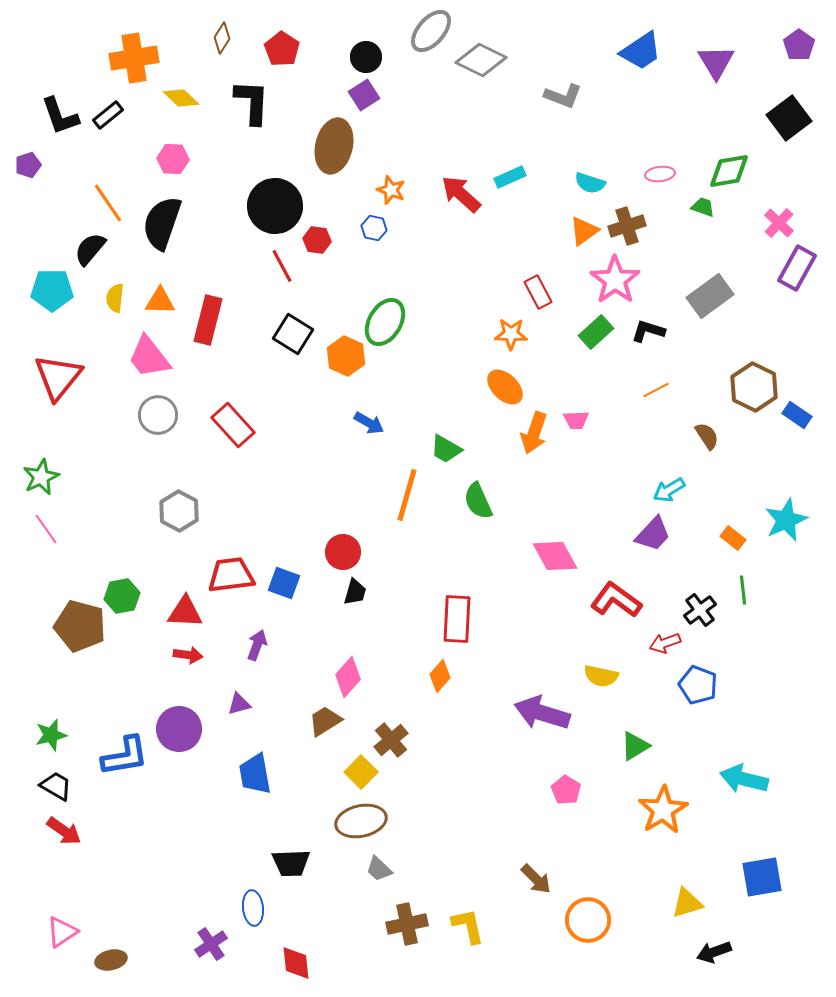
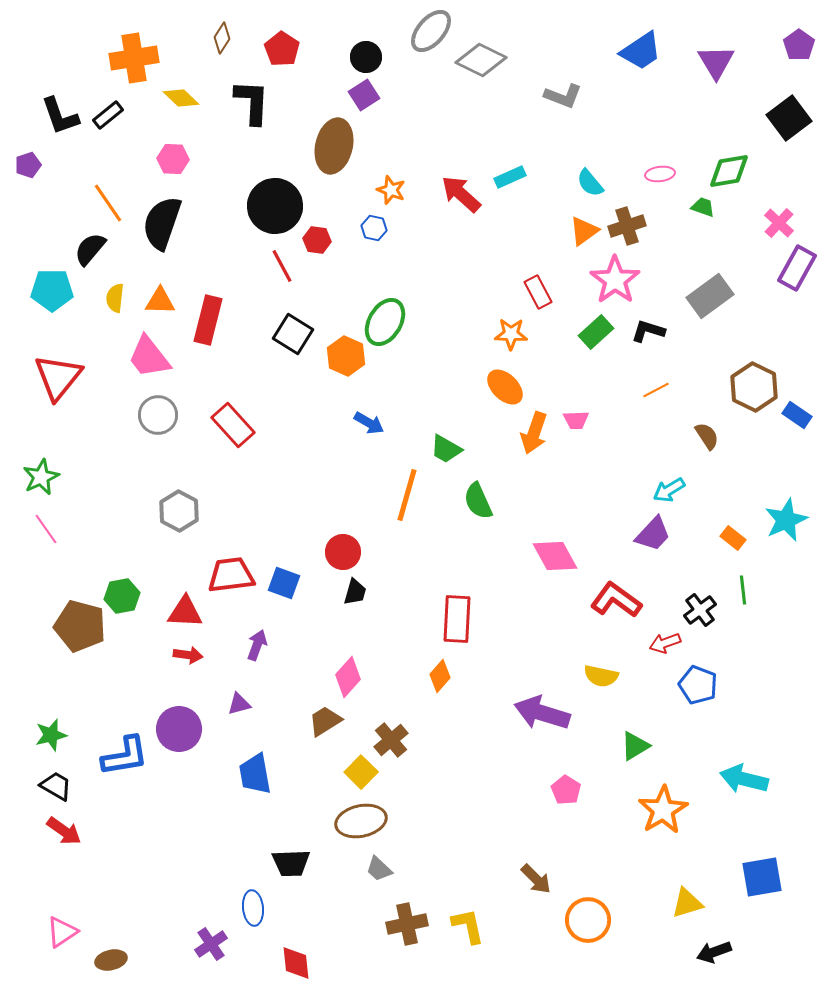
cyan semicircle at (590, 183): rotated 32 degrees clockwise
